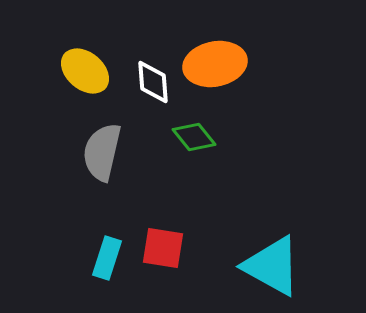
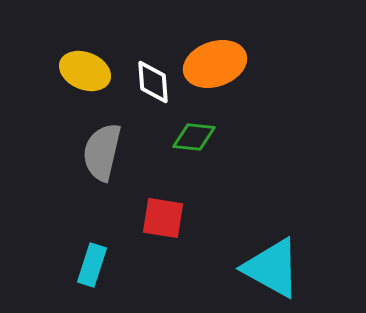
orange ellipse: rotated 8 degrees counterclockwise
yellow ellipse: rotated 18 degrees counterclockwise
green diamond: rotated 45 degrees counterclockwise
red square: moved 30 px up
cyan rectangle: moved 15 px left, 7 px down
cyan triangle: moved 2 px down
